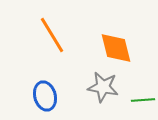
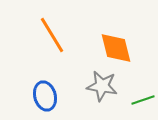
gray star: moved 1 px left, 1 px up
green line: rotated 15 degrees counterclockwise
